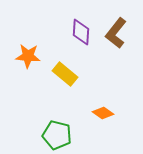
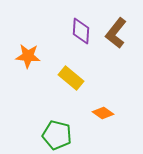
purple diamond: moved 1 px up
yellow rectangle: moved 6 px right, 4 px down
